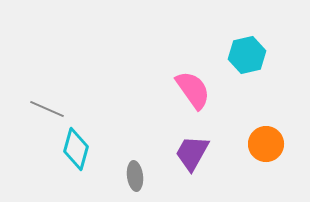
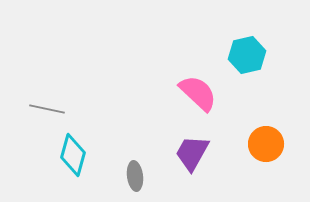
pink semicircle: moved 5 px right, 3 px down; rotated 12 degrees counterclockwise
gray line: rotated 12 degrees counterclockwise
cyan diamond: moved 3 px left, 6 px down
